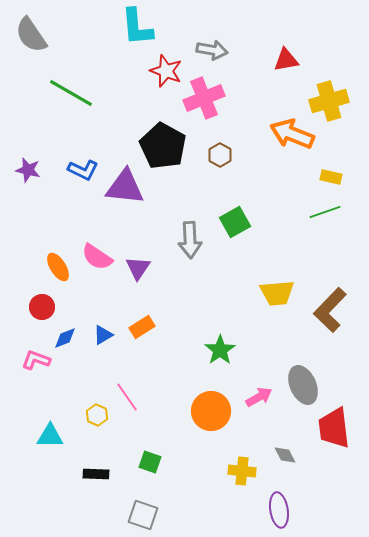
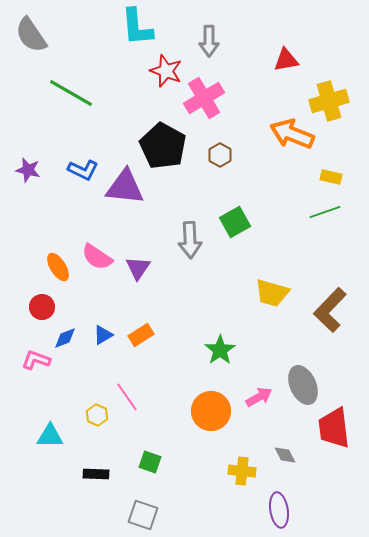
gray arrow at (212, 50): moved 3 px left, 9 px up; rotated 80 degrees clockwise
pink cross at (204, 98): rotated 9 degrees counterclockwise
yellow trapezoid at (277, 293): moved 5 px left; rotated 21 degrees clockwise
orange rectangle at (142, 327): moved 1 px left, 8 px down
